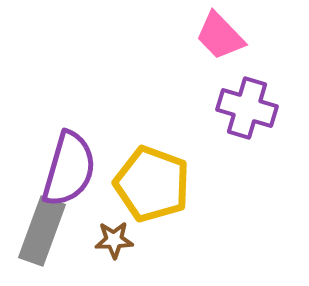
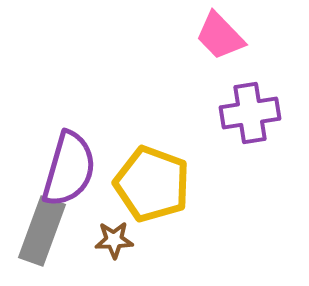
purple cross: moved 3 px right, 5 px down; rotated 26 degrees counterclockwise
